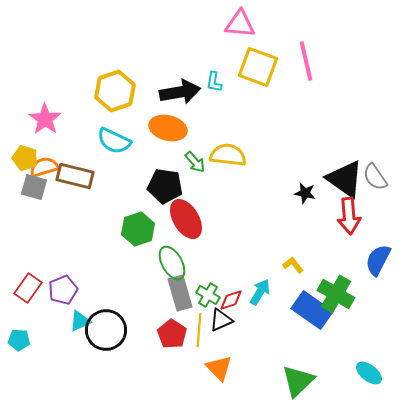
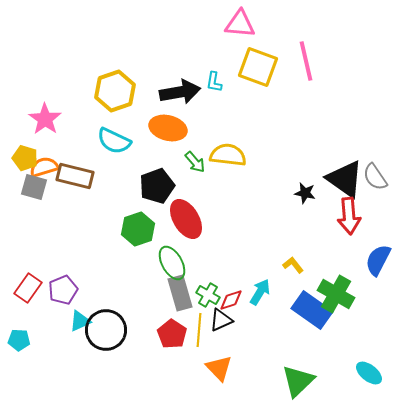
black pentagon at (165, 186): moved 8 px left; rotated 28 degrees counterclockwise
